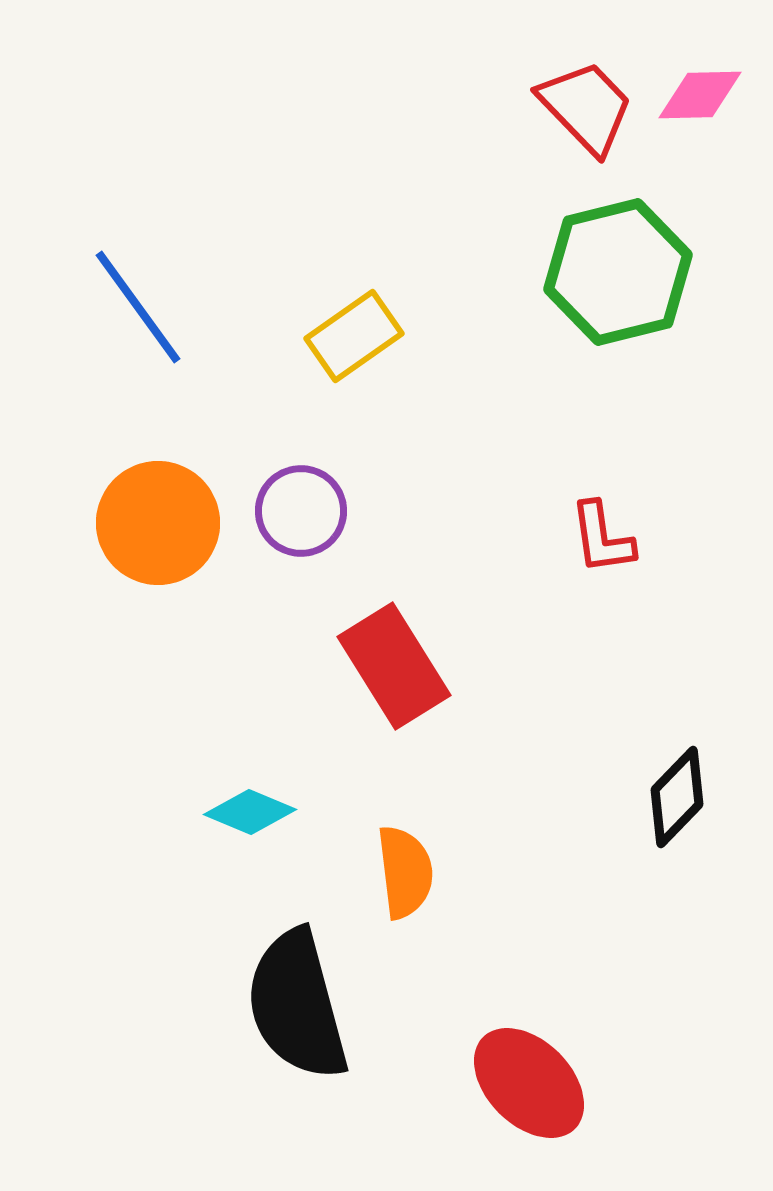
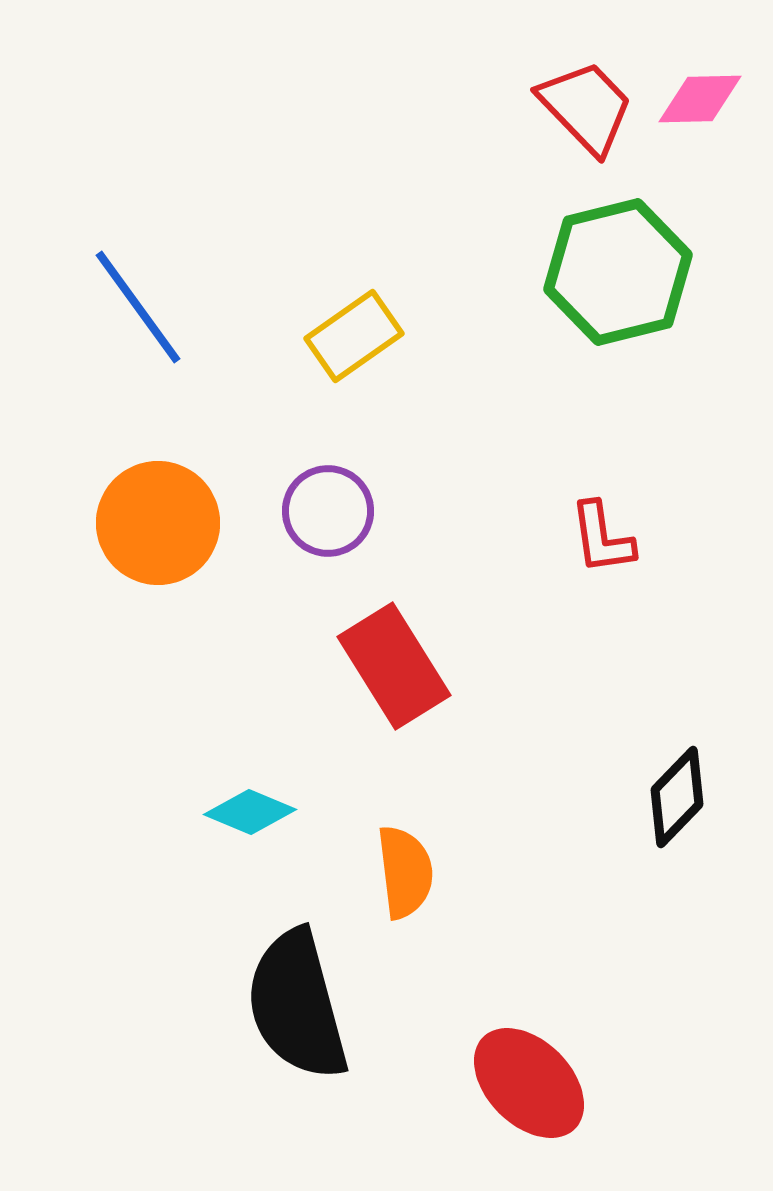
pink diamond: moved 4 px down
purple circle: moved 27 px right
